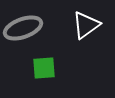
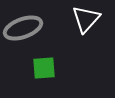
white triangle: moved 6 px up; rotated 12 degrees counterclockwise
